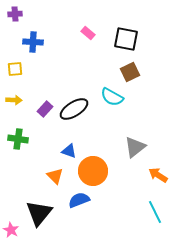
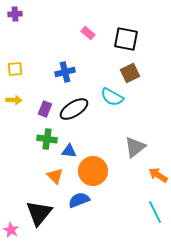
blue cross: moved 32 px right, 30 px down; rotated 18 degrees counterclockwise
brown square: moved 1 px down
purple rectangle: rotated 21 degrees counterclockwise
green cross: moved 29 px right
blue triangle: rotated 14 degrees counterclockwise
